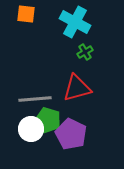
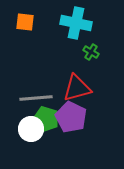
orange square: moved 1 px left, 8 px down
cyan cross: moved 1 px right, 1 px down; rotated 16 degrees counterclockwise
green cross: moved 6 px right; rotated 28 degrees counterclockwise
gray line: moved 1 px right, 1 px up
green pentagon: moved 2 px left, 1 px up
purple pentagon: moved 17 px up
